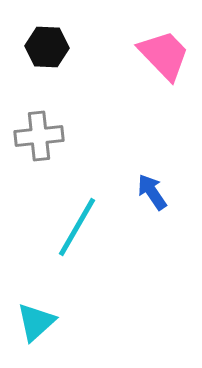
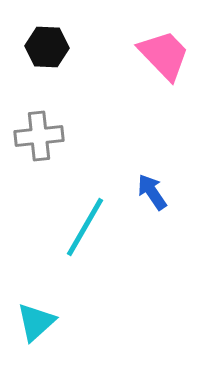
cyan line: moved 8 px right
